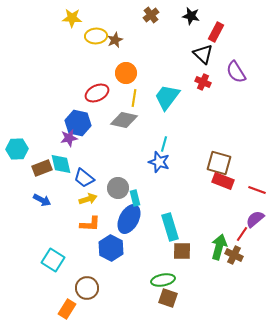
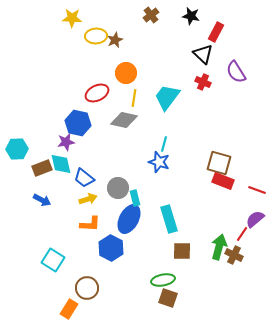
purple star at (69, 138): moved 3 px left, 4 px down
cyan rectangle at (170, 227): moved 1 px left, 8 px up
orange rectangle at (67, 309): moved 2 px right
